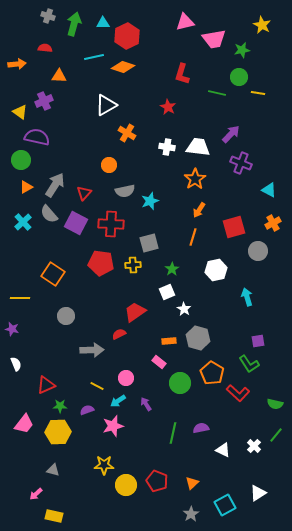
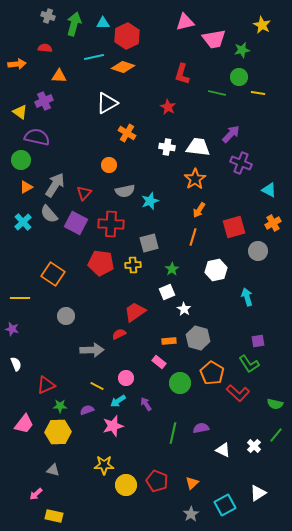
white triangle at (106, 105): moved 1 px right, 2 px up
